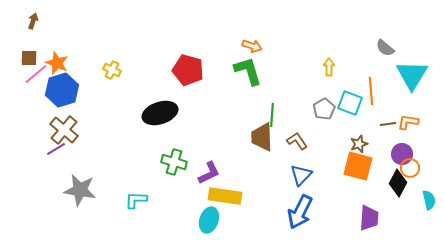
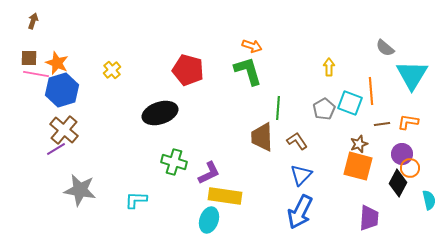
yellow cross: rotated 24 degrees clockwise
pink line: rotated 50 degrees clockwise
green line: moved 6 px right, 7 px up
brown line: moved 6 px left
